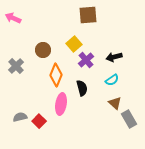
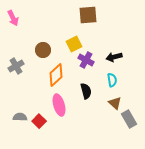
pink arrow: rotated 140 degrees counterclockwise
yellow square: rotated 14 degrees clockwise
purple cross: rotated 21 degrees counterclockwise
gray cross: rotated 14 degrees clockwise
orange diamond: rotated 25 degrees clockwise
cyan semicircle: rotated 64 degrees counterclockwise
black semicircle: moved 4 px right, 3 px down
pink ellipse: moved 2 px left, 1 px down; rotated 25 degrees counterclockwise
gray semicircle: rotated 16 degrees clockwise
